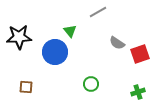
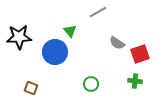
brown square: moved 5 px right, 1 px down; rotated 16 degrees clockwise
green cross: moved 3 px left, 11 px up; rotated 24 degrees clockwise
